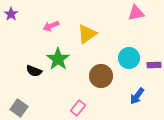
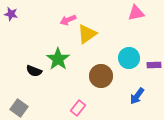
purple star: rotated 24 degrees counterclockwise
pink arrow: moved 17 px right, 6 px up
